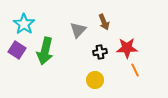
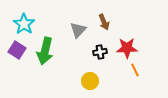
yellow circle: moved 5 px left, 1 px down
